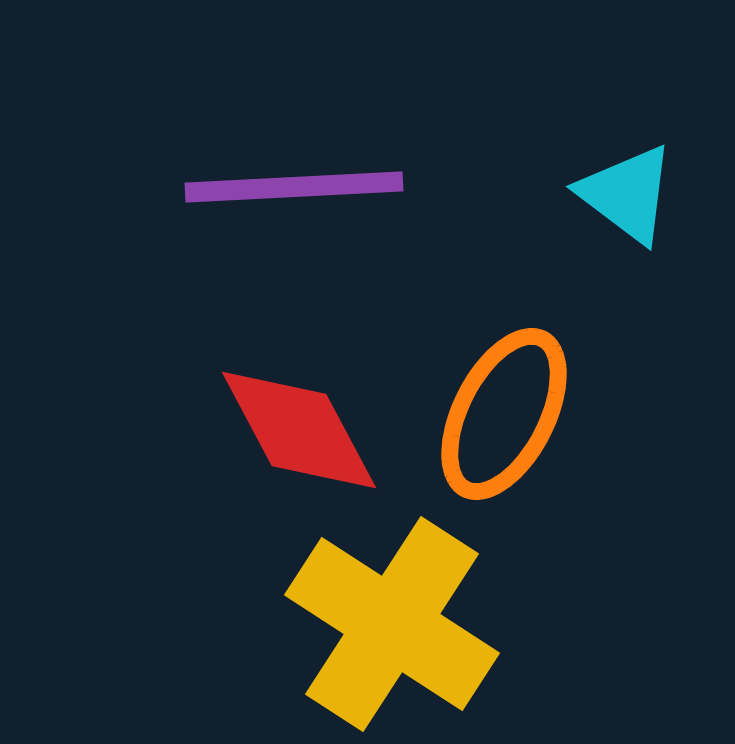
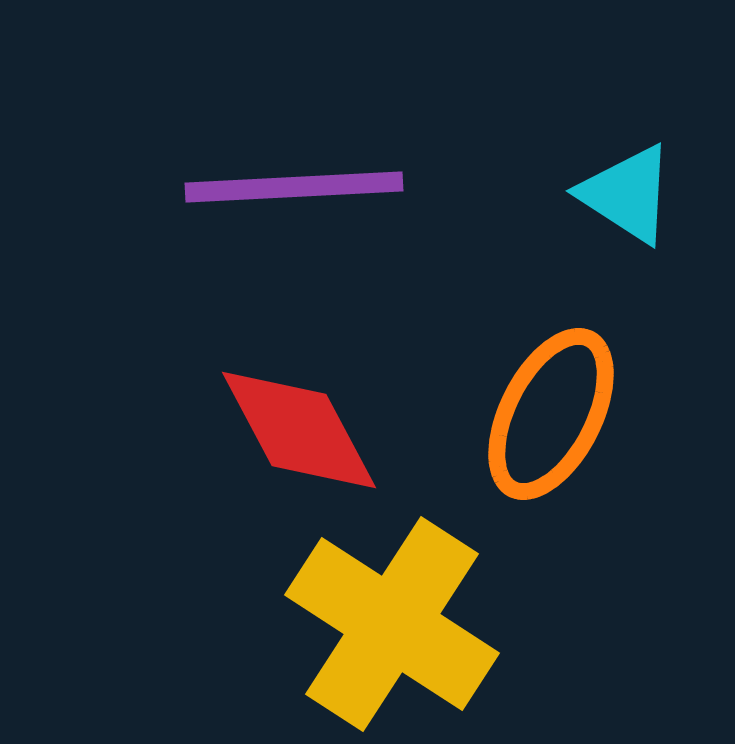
cyan triangle: rotated 4 degrees counterclockwise
orange ellipse: moved 47 px right
